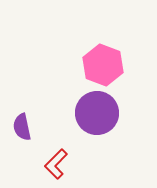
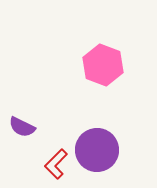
purple circle: moved 37 px down
purple semicircle: rotated 52 degrees counterclockwise
